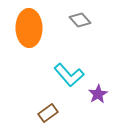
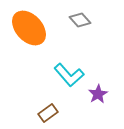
orange ellipse: rotated 42 degrees counterclockwise
